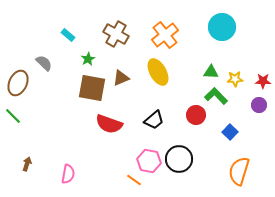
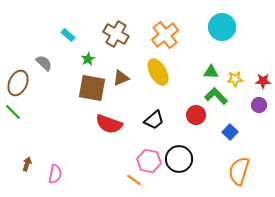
green line: moved 4 px up
pink semicircle: moved 13 px left
